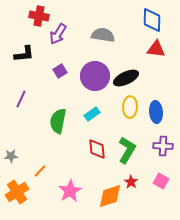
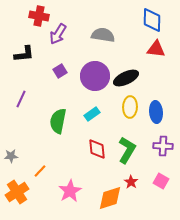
orange diamond: moved 2 px down
